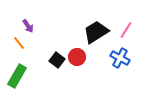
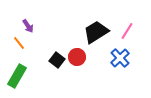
pink line: moved 1 px right, 1 px down
blue cross: rotated 18 degrees clockwise
